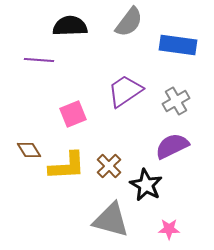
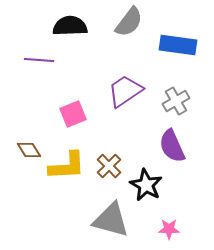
purple semicircle: rotated 88 degrees counterclockwise
